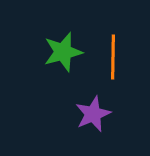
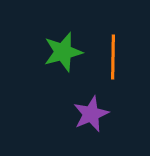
purple star: moved 2 px left
